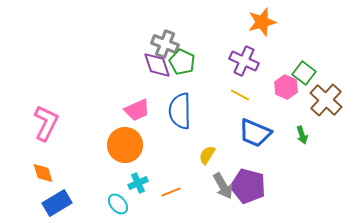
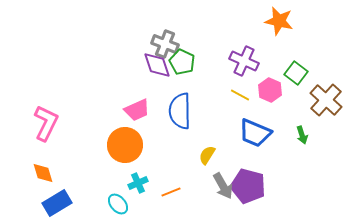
orange star: moved 17 px right, 1 px up; rotated 28 degrees clockwise
green square: moved 8 px left
pink hexagon: moved 16 px left, 3 px down
